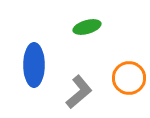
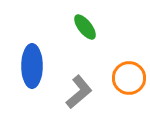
green ellipse: moved 2 px left; rotated 68 degrees clockwise
blue ellipse: moved 2 px left, 1 px down
